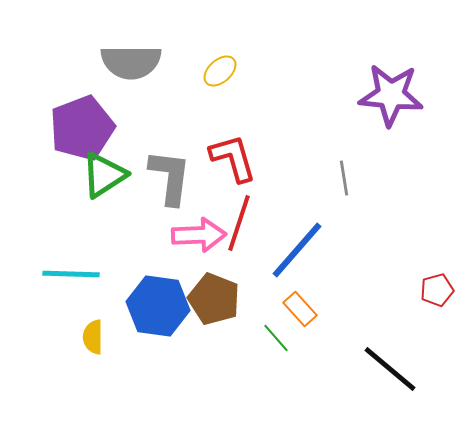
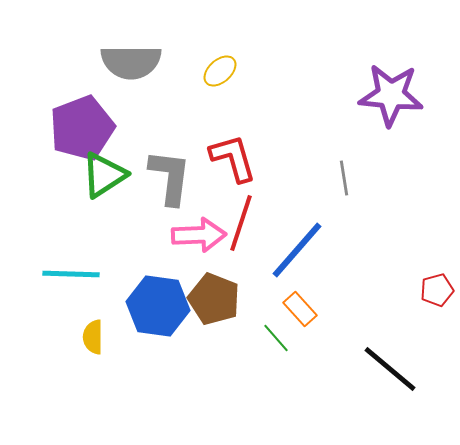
red line: moved 2 px right
